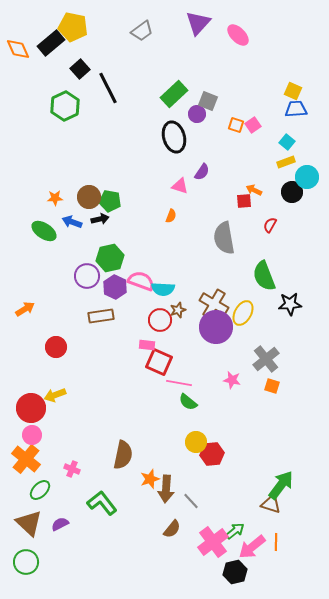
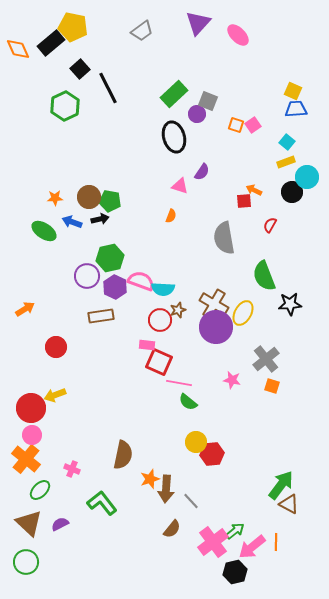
brown triangle at (271, 504): moved 18 px right; rotated 10 degrees clockwise
